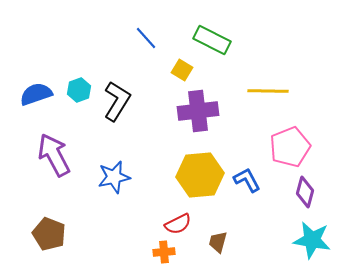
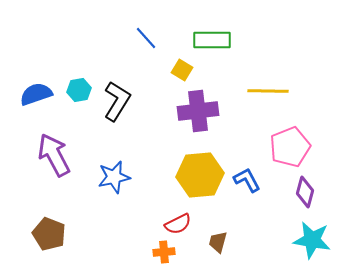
green rectangle: rotated 27 degrees counterclockwise
cyan hexagon: rotated 10 degrees clockwise
